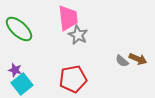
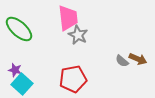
cyan square: rotated 10 degrees counterclockwise
